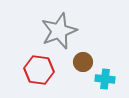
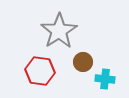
gray star: rotated 12 degrees counterclockwise
red hexagon: moved 1 px right, 1 px down
